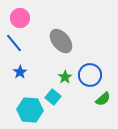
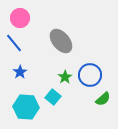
cyan hexagon: moved 4 px left, 3 px up
